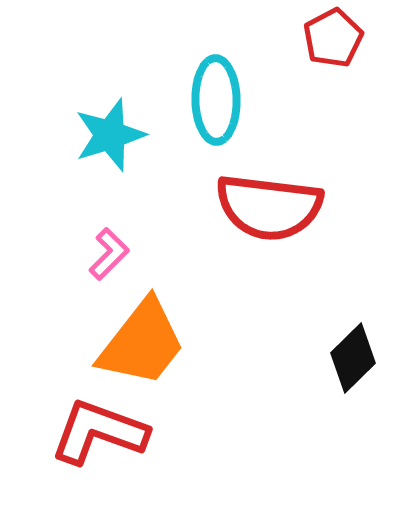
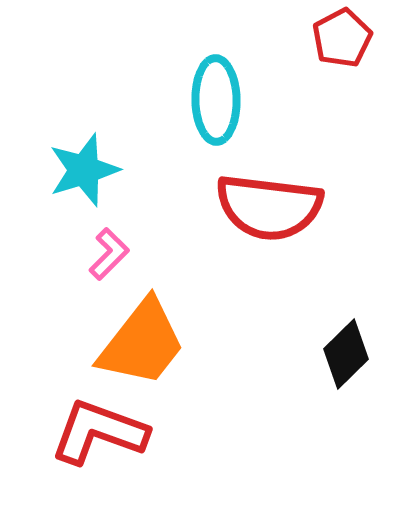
red pentagon: moved 9 px right
cyan star: moved 26 px left, 35 px down
black diamond: moved 7 px left, 4 px up
